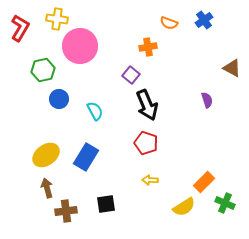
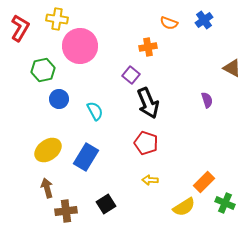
black arrow: moved 1 px right, 2 px up
yellow ellipse: moved 2 px right, 5 px up
black square: rotated 24 degrees counterclockwise
